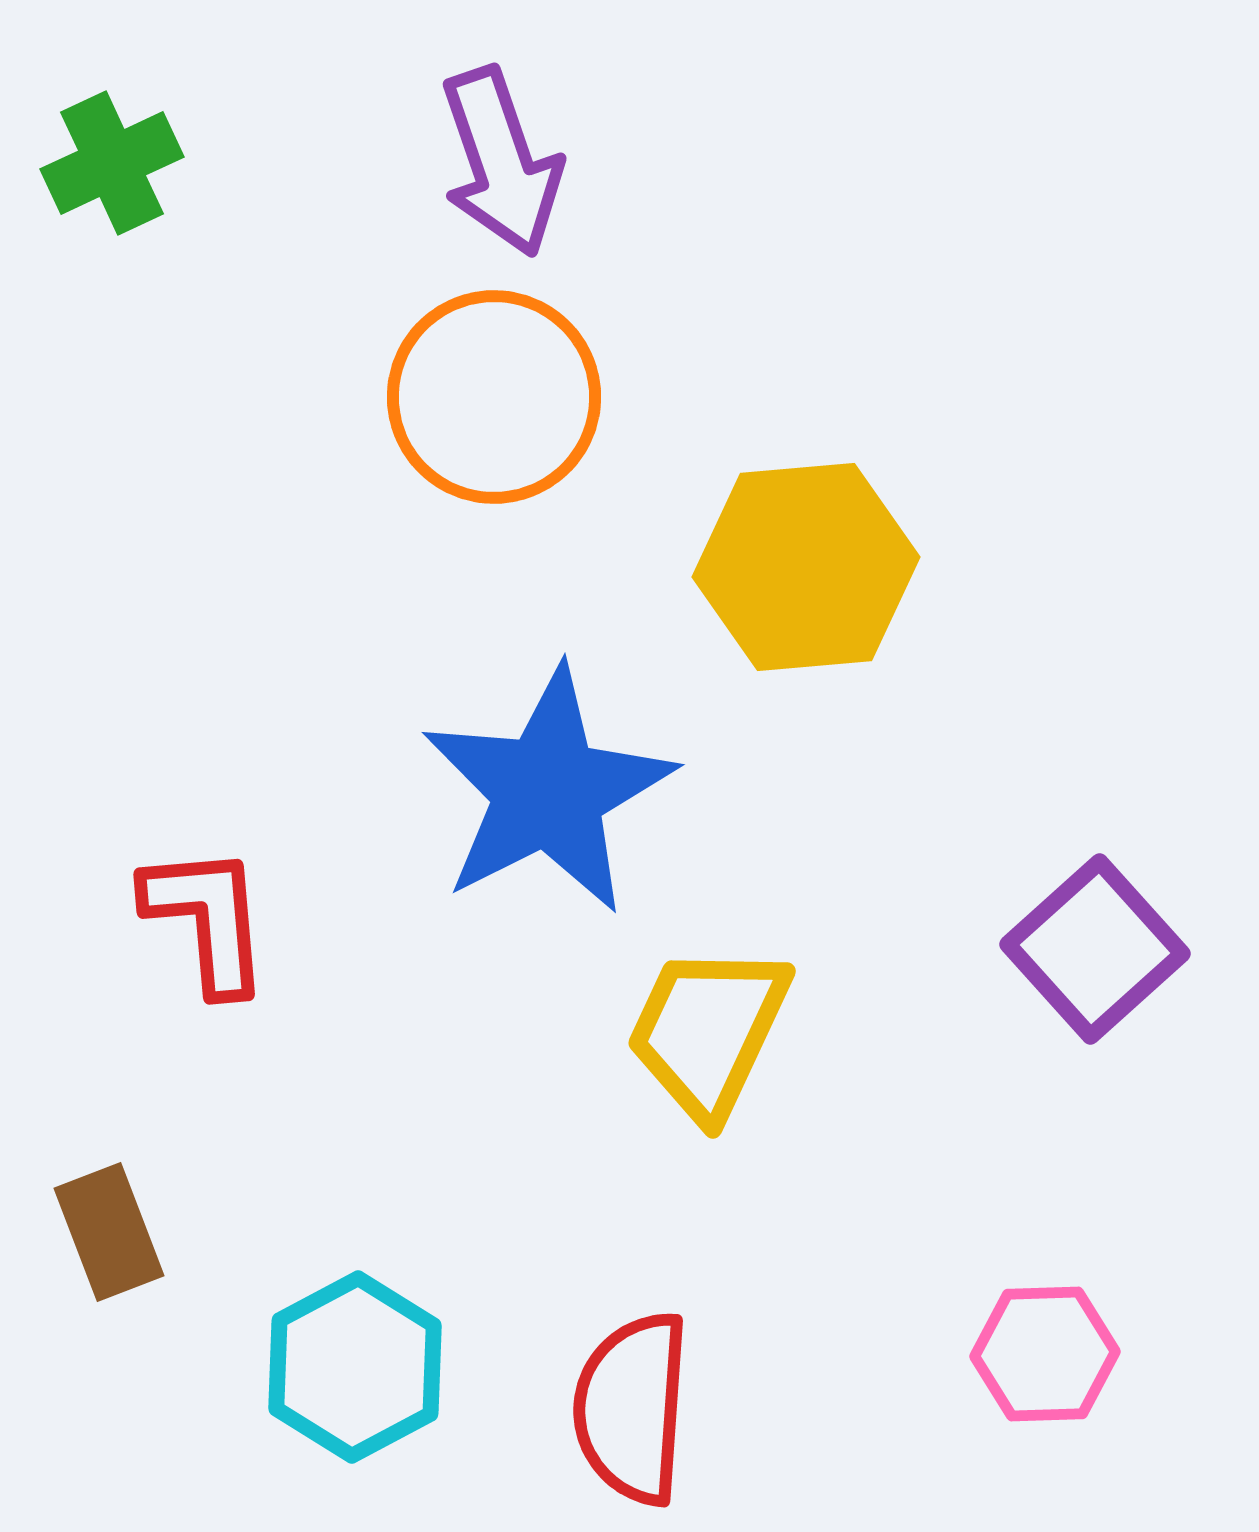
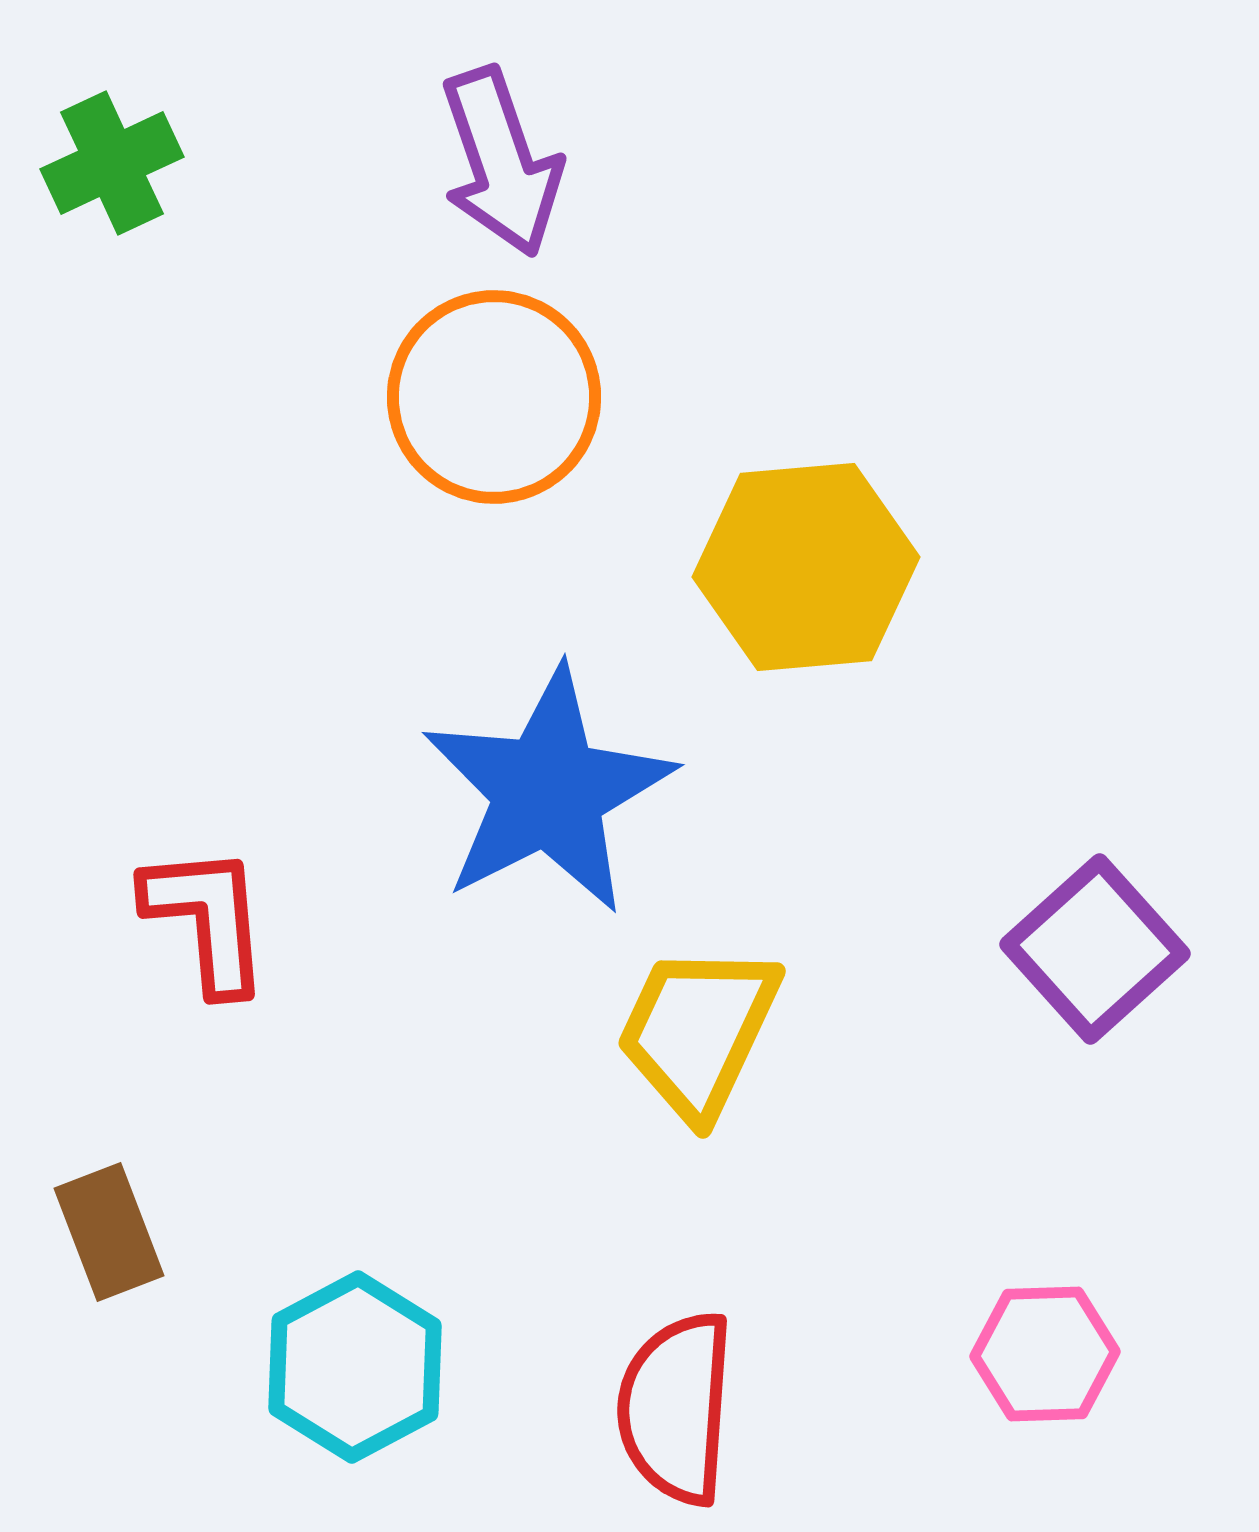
yellow trapezoid: moved 10 px left
red semicircle: moved 44 px right
